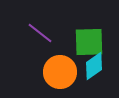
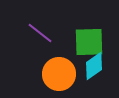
orange circle: moved 1 px left, 2 px down
